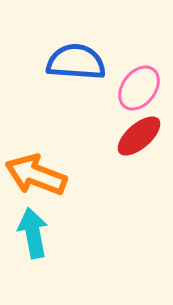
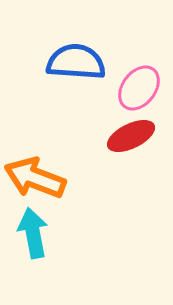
red ellipse: moved 8 px left; rotated 15 degrees clockwise
orange arrow: moved 1 px left, 3 px down
